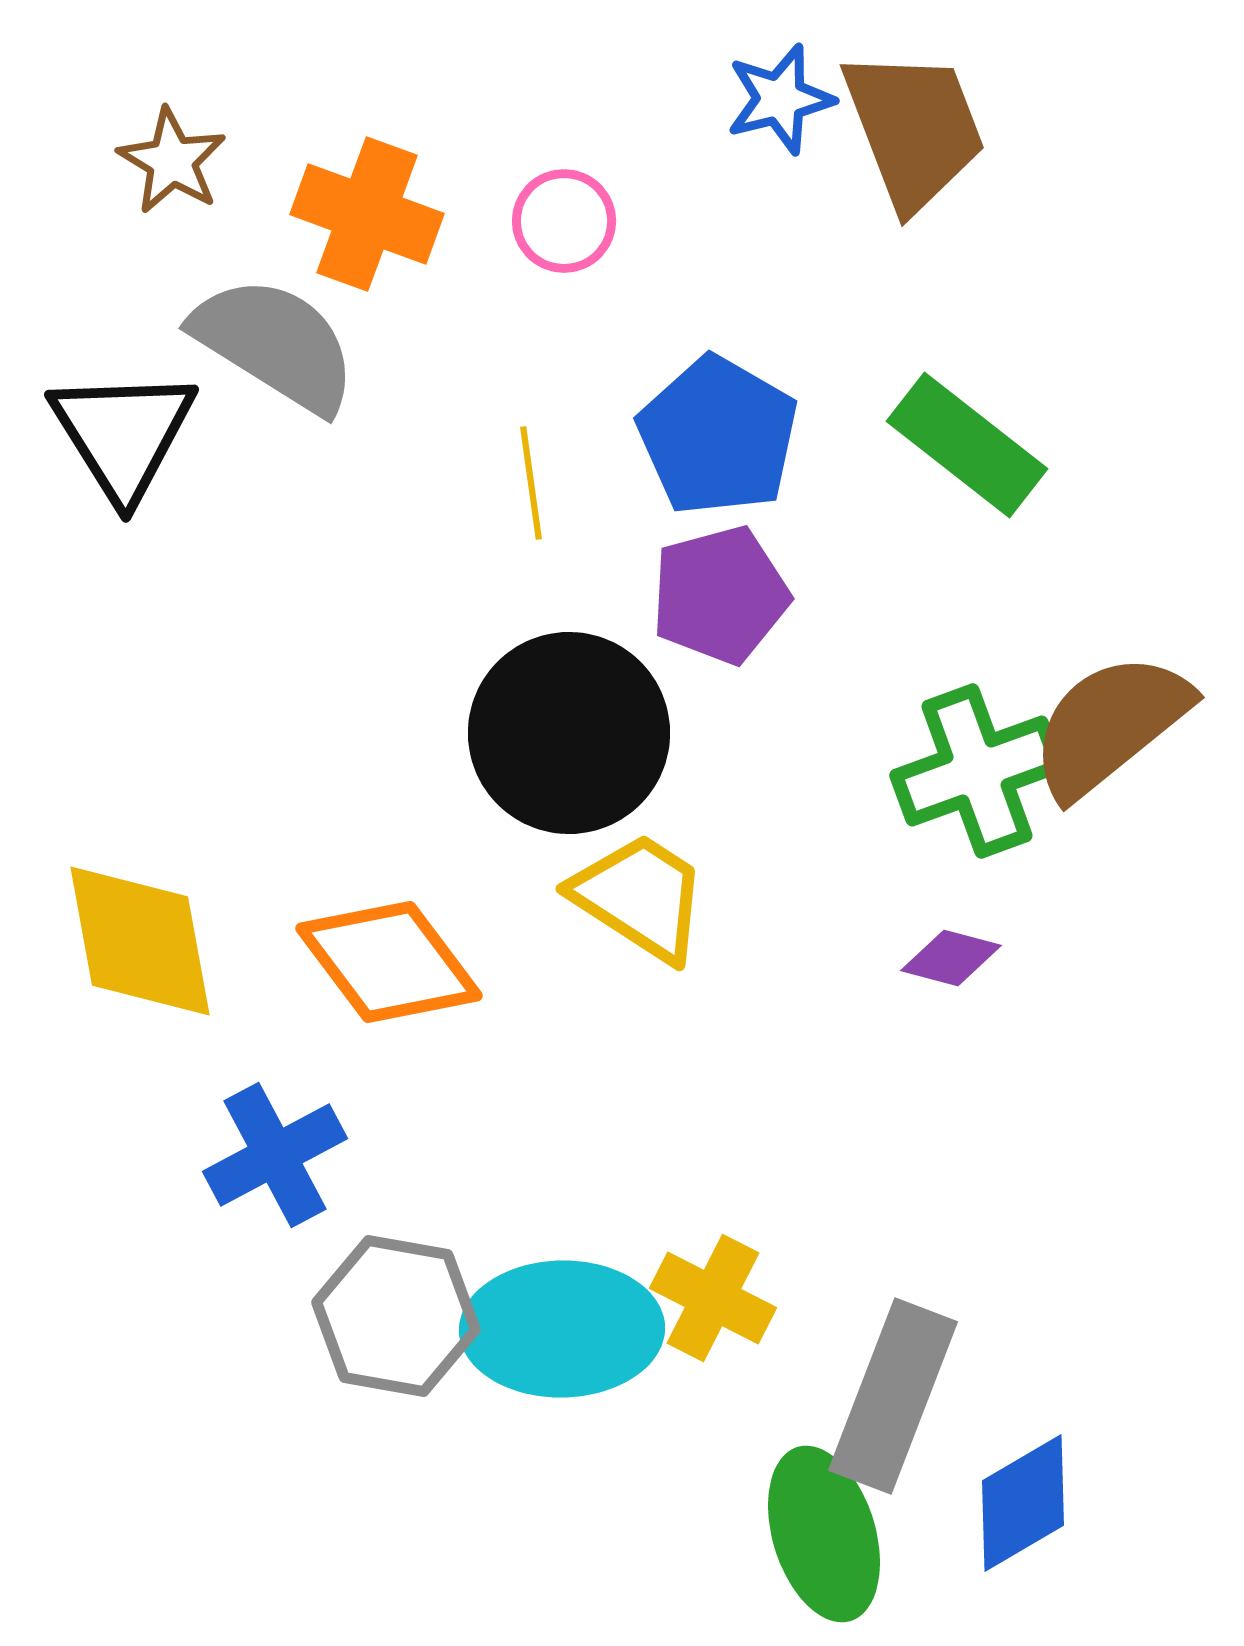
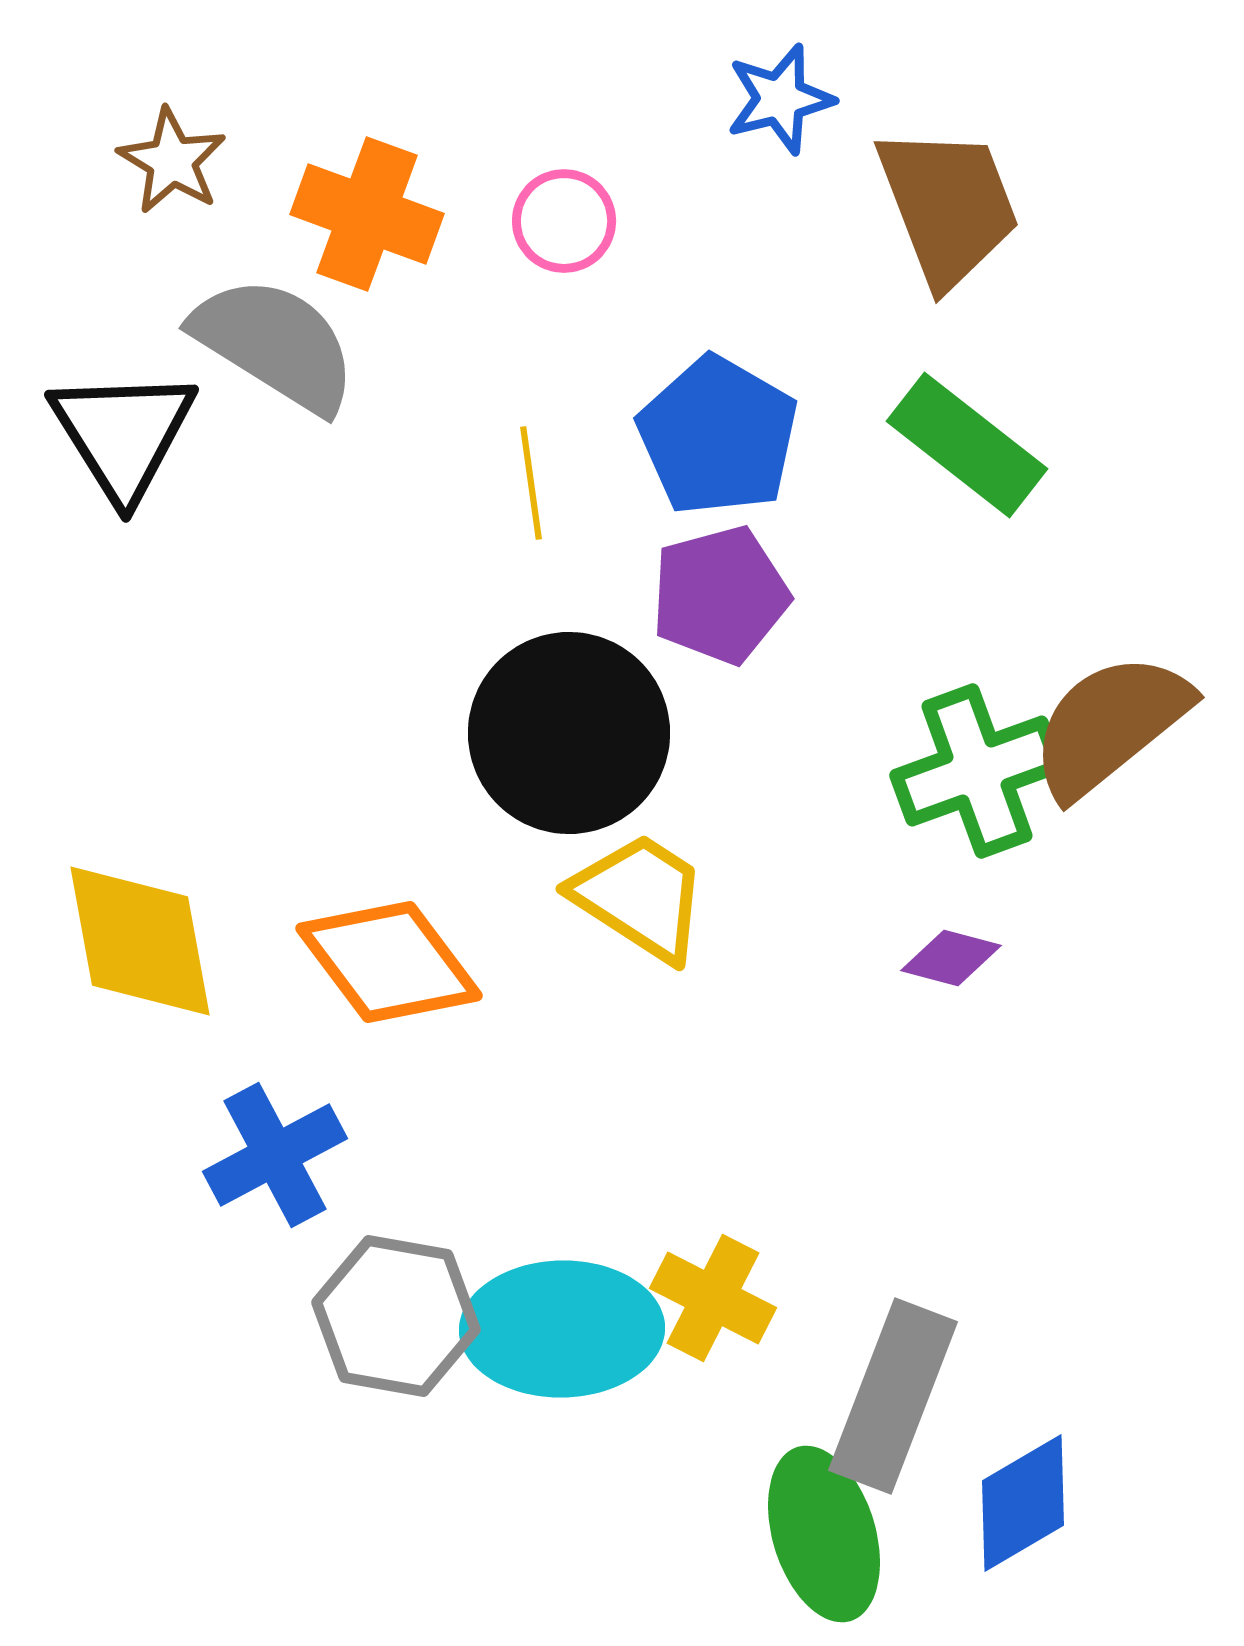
brown trapezoid: moved 34 px right, 77 px down
